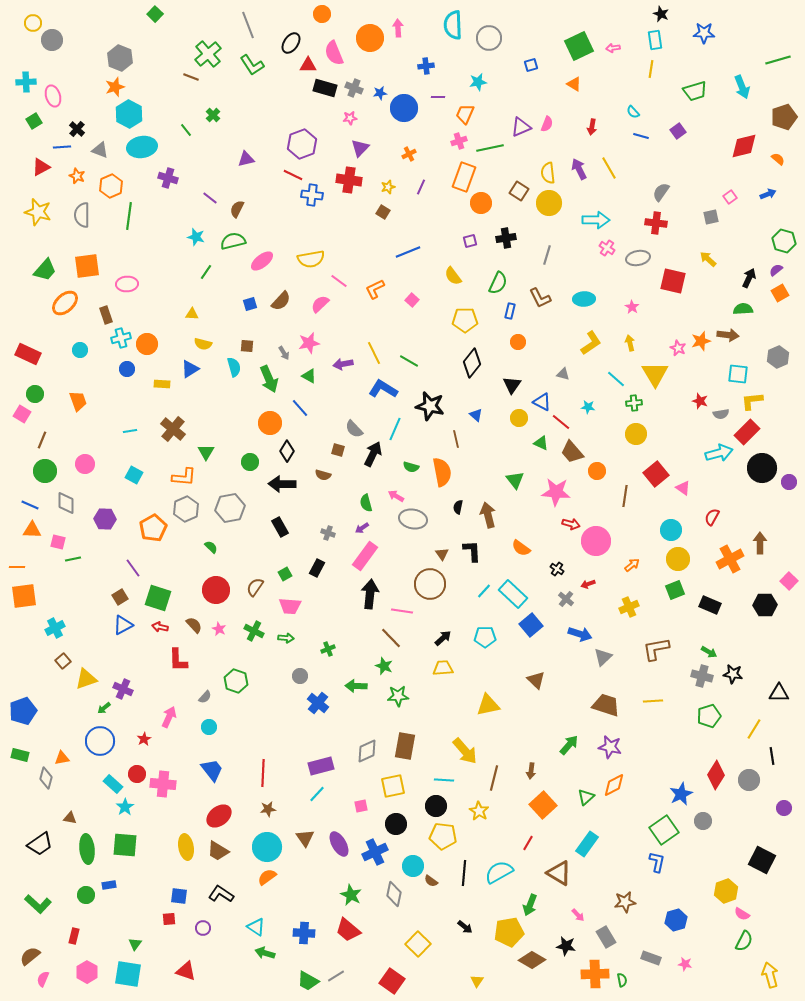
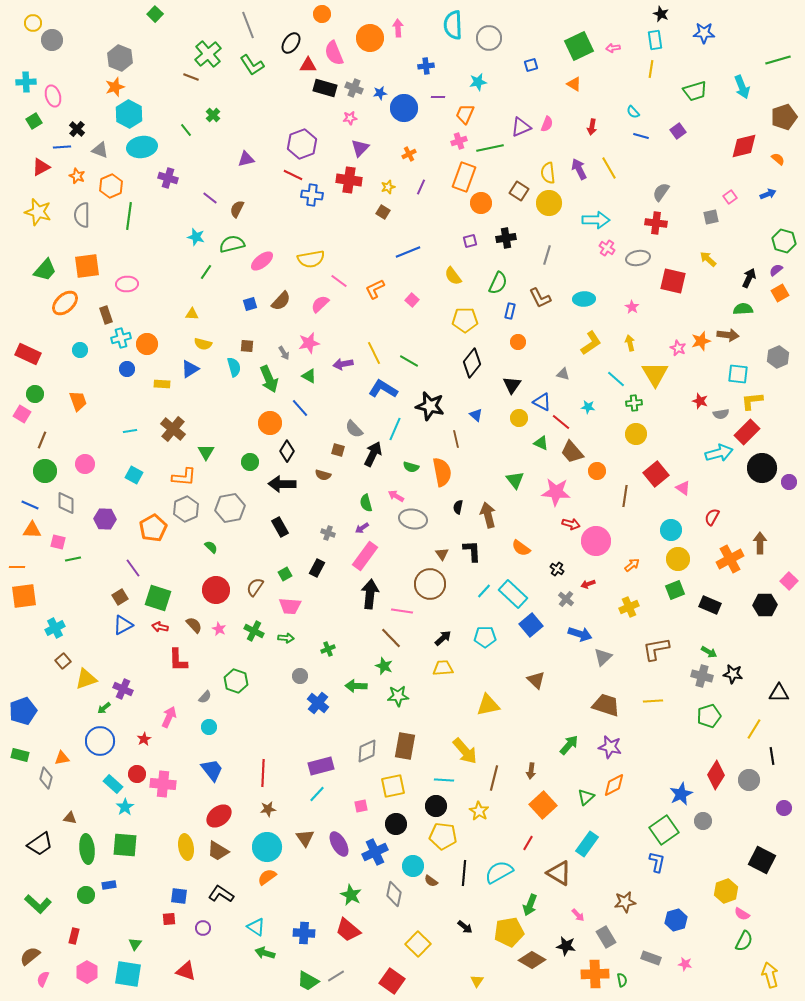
green semicircle at (233, 241): moved 1 px left, 3 px down
